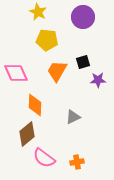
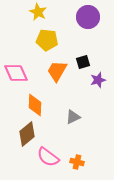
purple circle: moved 5 px right
purple star: rotated 14 degrees counterclockwise
pink semicircle: moved 4 px right, 1 px up
orange cross: rotated 24 degrees clockwise
